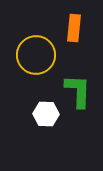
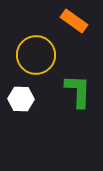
orange rectangle: moved 7 px up; rotated 60 degrees counterclockwise
white hexagon: moved 25 px left, 15 px up
